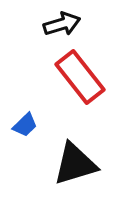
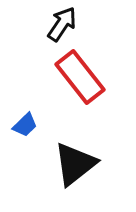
black arrow: rotated 39 degrees counterclockwise
black triangle: rotated 21 degrees counterclockwise
